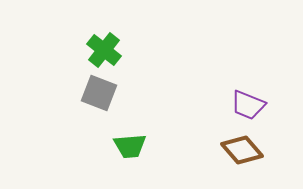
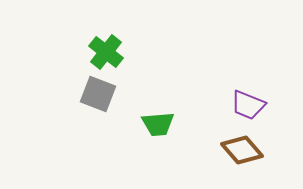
green cross: moved 2 px right, 2 px down
gray square: moved 1 px left, 1 px down
green trapezoid: moved 28 px right, 22 px up
